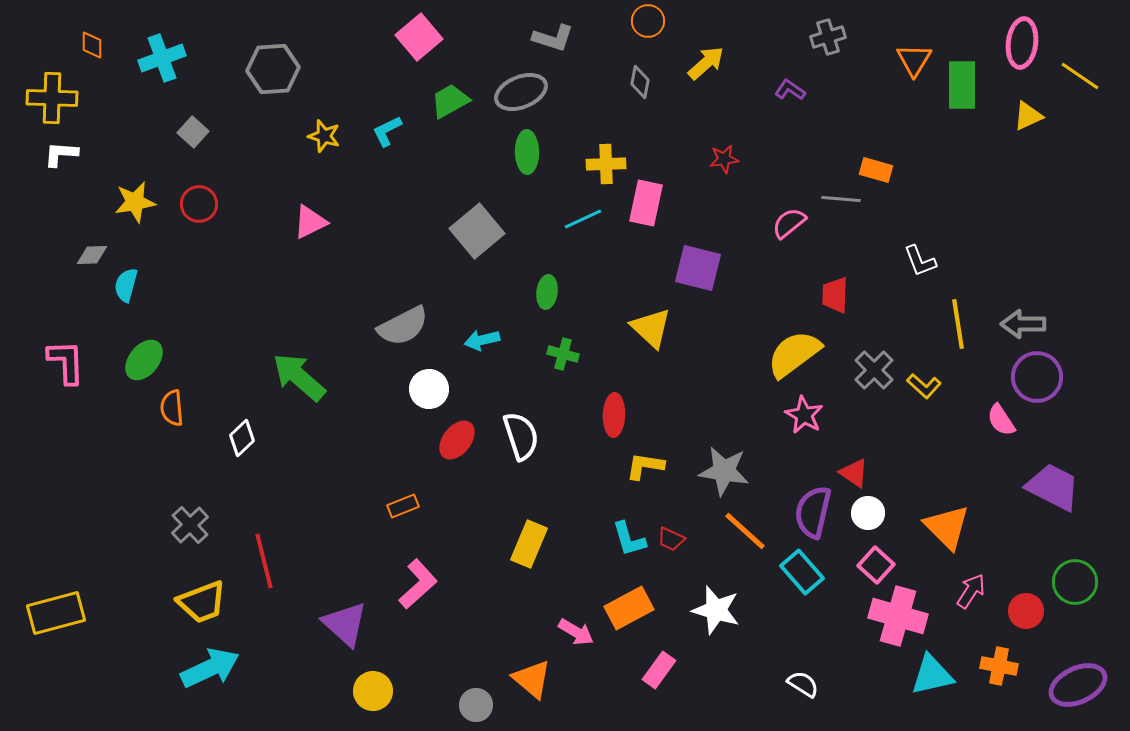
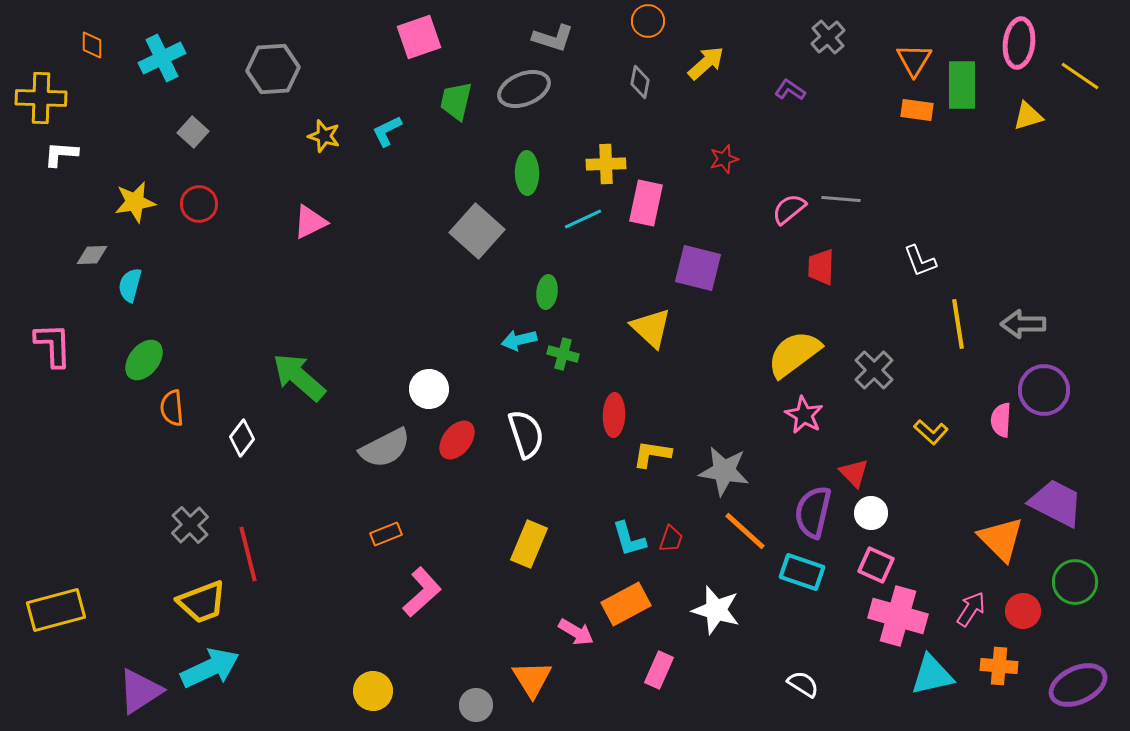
pink square at (419, 37): rotated 21 degrees clockwise
gray cross at (828, 37): rotated 24 degrees counterclockwise
pink ellipse at (1022, 43): moved 3 px left
cyan cross at (162, 58): rotated 6 degrees counterclockwise
gray ellipse at (521, 92): moved 3 px right, 3 px up
yellow cross at (52, 98): moved 11 px left
green trapezoid at (450, 101): moved 6 px right; rotated 48 degrees counterclockwise
yellow triangle at (1028, 116): rotated 8 degrees clockwise
green ellipse at (527, 152): moved 21 px down
red star at (724, 159): rotated 8 degrees counterclockwise
orange rectangle at (876, 170): moved 41 px right, 60 px up; rotated 8 degrees counterclockwise
pink semicircle at (789, 223): moved 14 px up
gray square at (477, 231): rotated 8 degrees counterclockwise
cyan semicircle at (126, 285): moved 4 px right
red trapezoid at (835, 295): moved 14 px left, 28 px up
gray semicircle at (403, 326): moved 18 px left, 122 px down
cyan arrow at (482, 340): moved 37 px right
pink L-shape at (66, 362): moved 13 px left, 17 px up
purple circle at (1037, 377): moved 7 px right, 13 px down
yellow L-shape at (924, 386): moved 7 px right, 46 px down
pink semicircle at (1001, 420): rotated 36 degrees clockwise
white semicircle at (521, 436): moved 5 px right, 2 px up
white diamond at (242, 438): rotated 9 degrees counterclockwise
yellow L-shape at (645, 466): moved 7 px right, 12 px up
red triangle at (854, 473): rotated 12 degrees clockwise
purple trapezoid at (1053, 487): moved 3 px right, 16 px down
orange rectangle at (403, 506): moved 17 px left, 28 px down
white circle at (868, 513): moved 3 px right
orange triangle at (947, 527): moved 54 px right, 12 px down
red trapezoid at (671, 539): rotated 96 degrees counterclockwise
red line at (264, 561): moved 16 px left, 7 px up
pink square at (876, 565): rotated 18 degrees counterclockwise
cyan rectangle at (802, 572): rotated 30 degrees counterclockwise
pink L-shape at (418, 584): moved 4 px right, 8 px down
pink arrow at (971, 591): moved 18 px down
orange rectangle at (629, 608): moved 3 px left, 4 px up
red circle at (1026, 611): moved 3 px left
yellow rectangle at (56, 613): moved 3 px up
purple triangle at (345, 624): moved 205 px left, 67 px down; rotated 45 degrees clockwise
orange cross at (999, 666): rotated 6 degrees counterclockwise
pink rectangle at (659, 670): rotated 12 degrees counterclockwise
orange triangle at (532, 679): rotated 18 degrees clockwise
